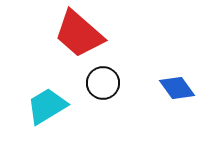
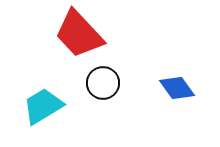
red trapezoid: rotated 6 degrees clockwise
cyan trapezoid: moved 4 px left
